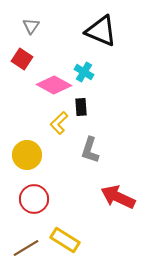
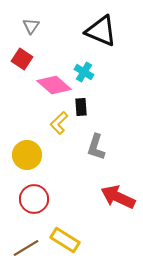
pink diamond: rotated 12 degrees clockwise
gray L-shape: moved 6 px right, 3 px up
